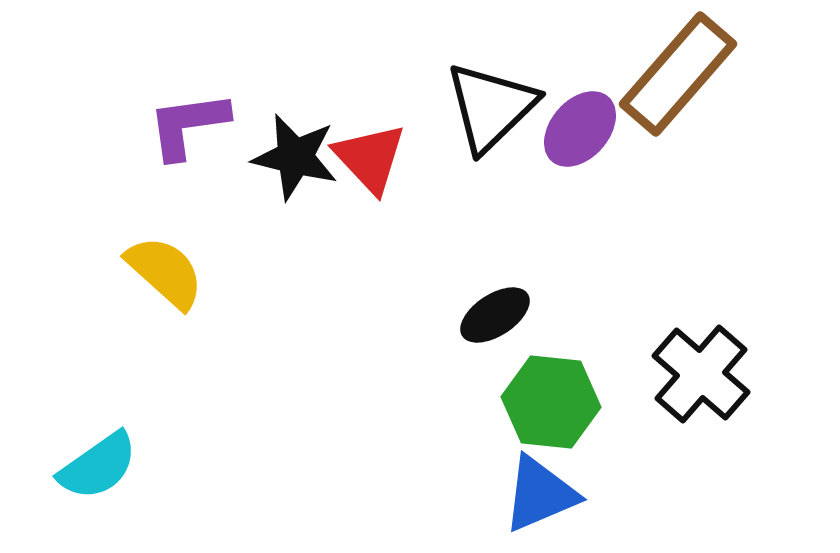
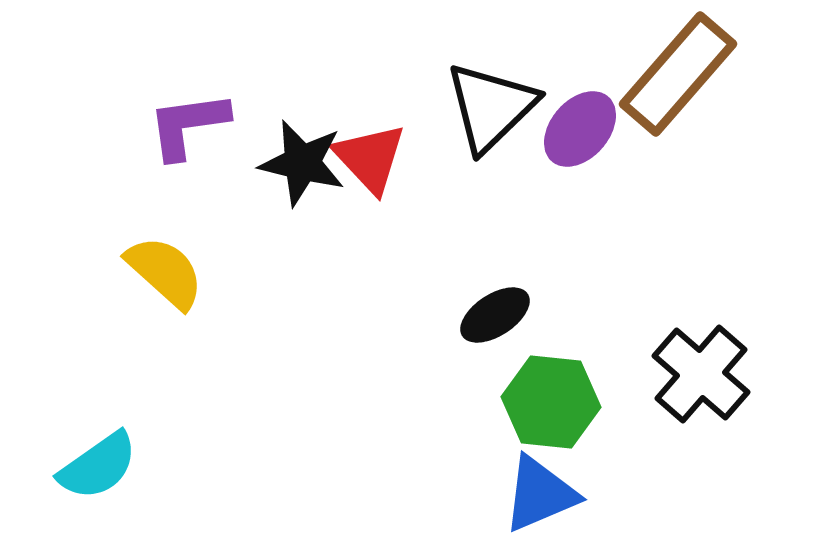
black star: moved 7 px right, 6 px down
